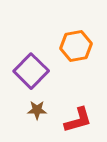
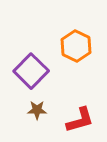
orange hexagon: rotated 24 degrees counterclockwise
red L-shape: moved 2 px right
